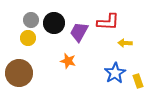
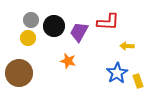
black circle: moved 3 px down
yellow arrow: moved 2 px right, 3 px down
blue star: moved 2 px right
